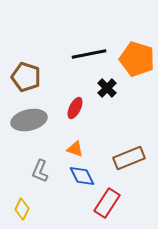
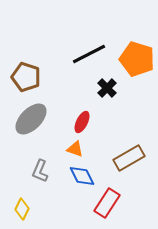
black line: rotated 16 degrees counterclockwise
red ellipse: moved 7 px right, 14 px down
gray ellipse: moved 2 px right, 1 px up; rotated 32 degrees counterclockwise
brown rectangle: rotated 8 degrees counterclockwise
